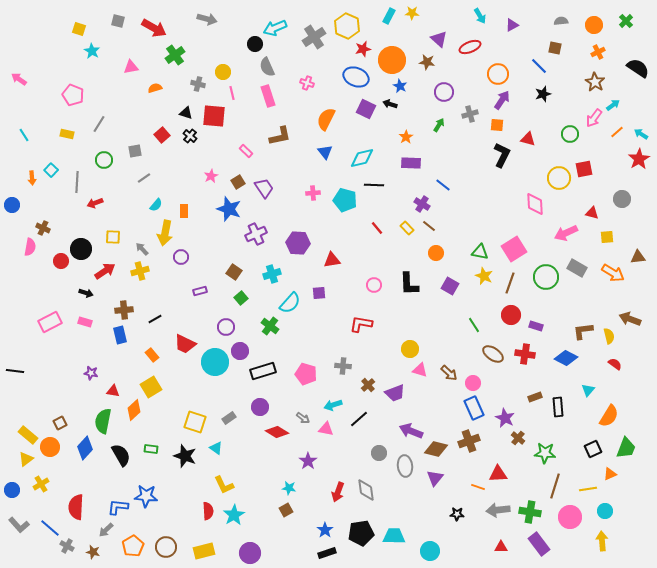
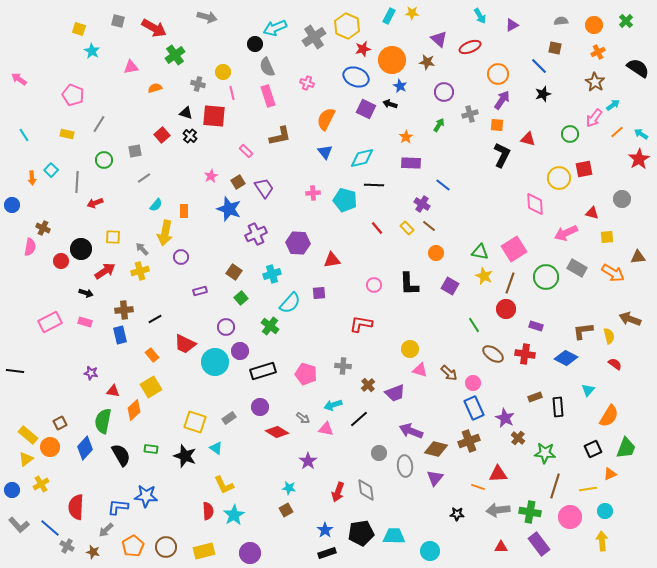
gray arrow at (207, 19): moved 2 px up
red circle at (511, 315): moved 5 px left, 6 px up
